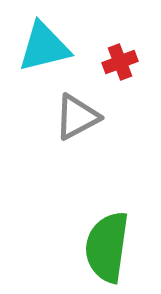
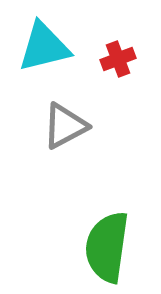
red cross: moved 2 px left, 3 px up
gray triangle: moved 12 px left, 9 px down
